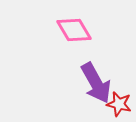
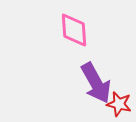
pink diamond: rotated 27 degrees clockwise
